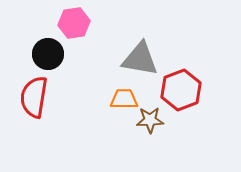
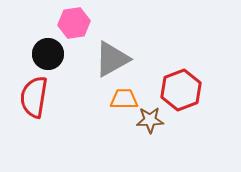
gray triangle: moved 28 px left; rotated 39 degrees counterclockwise
